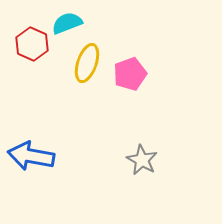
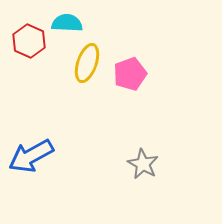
cyan semicircle: rotated 24 degrees clockwise
red hexagon: moved 3 px left, 3 px up
blue arrow: rotated 39 degrees counterclockwise
gray star: moved 1 px right, 4 px down
